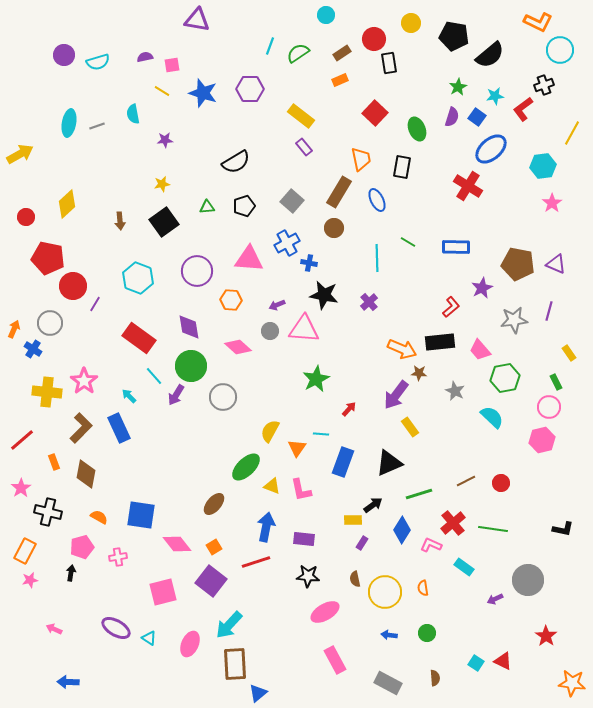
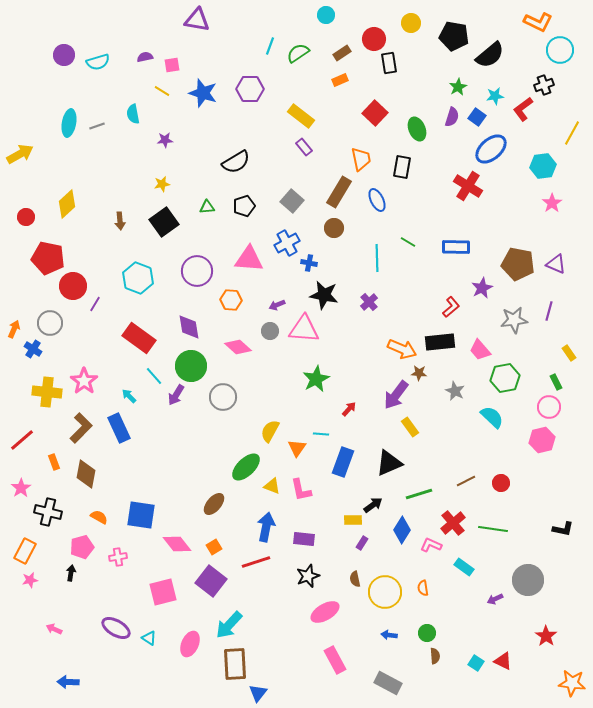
black star at (308, 576): rotated 25 degrees counterclockwise
brown semicircle at (435, 678): moved 22 px up
blue triangle at (258, 693): rotated 12 degrees counterclockwise
